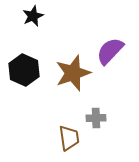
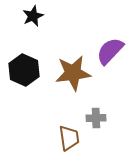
brown star: rotated 12 degrees clockwise
